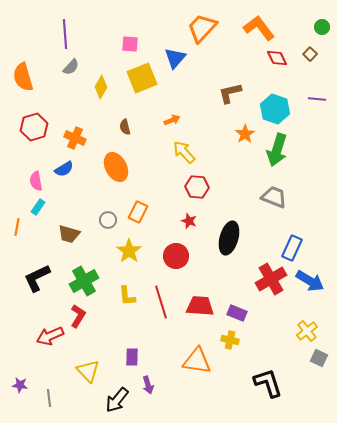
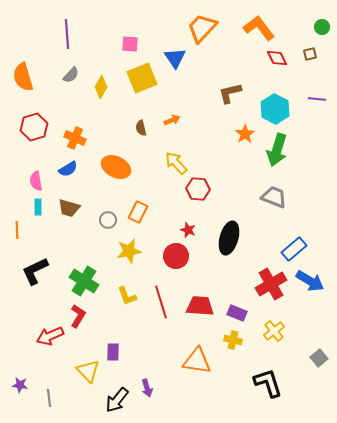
purple line at (65, 34): moved 2 px right
brown square at (310, 54): rotated 32 degrees clockwise
blue triangle at (175, 58): rotated 15 degrees counterclockwise
gray semicircle at (71, 67): moved 8 px down
cyan hexagon at (275, 109): rotated 8 degrees clockwise
brown semicircle at (125, 127): moved 16 px right, 1 px down
yellow arrow at (184, 152): moved 8 px left, 11 px down
orange ellipse at (116, 167): rotated 36 degrees counterclockwise
blue semicircle at (64, 169): moved 4 px right
red hexagon at (197, 187): moved 1 px right, 2 px down
cyan rectangle at (38, 207): rotated 35 degrees counterclockwise
red star at (189, 221): moved 1 px left, 9 px down
orange line at (17, 227): moved 3 px down; rotated 12 degrees counterclockwise
brown trapezoid at (69, 234): moved 26 px up
blue rectangle at (292, 248): moved 2 px right, 1 px down; rotated 25 degrees clockwise
yellow star at (129, 251): rotated 25 degrees clockwise
black L-shape at (37, 278): moved 2 px left, 7 px up
red cross at (271, 279): moved 5 px down
green cross at (84, 281): rotated 28 degrees counterclockwise
yellow L-shape at (127, 296): rotated 15 degrees counterclockwise
yellow cross at (307, 331): moved 33 px left
yellow cross at (230, 340): moved 3 px right
purple rectangle at (132, 357): moved 19 px left, 5 px up
gray square at (319, 358): rotated 24 degrees clockwise
purple arrow at (148, 385): moved 1 px left, 3 px down
